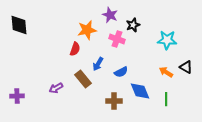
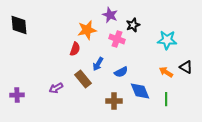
purple cross: moved 1 px up
